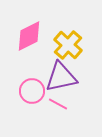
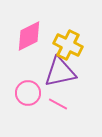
yellow cross: rotated 16 degrees counterclockwise
purple triangle: moved 1 px left, 5 px up
pink circle: moved 4 px left, 2 px down
